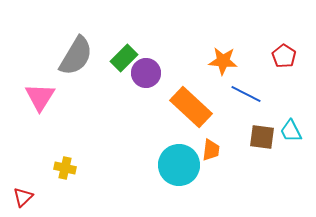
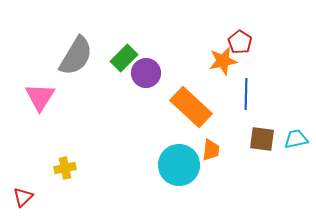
red pentagon: moved 44 px left, 14 px up
orange star: rotated 16 degrees counterclockwise
blue line: rotated 64 degrees clockwise
cyan trapezoid: moved 5 px right, 8 px down; rotated 105 degrees clockwise
brown square: moved 2 px down
yellow cross: rotated 25 degrees counterclockwise
